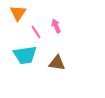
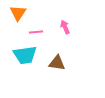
pink arrow: moved 9 px right, 1 px down
pink line: rotated 64 degrees counterclockwise
